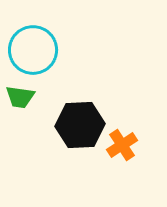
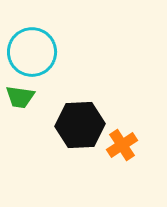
cyan circle: moved 1 px left, 2 px down
